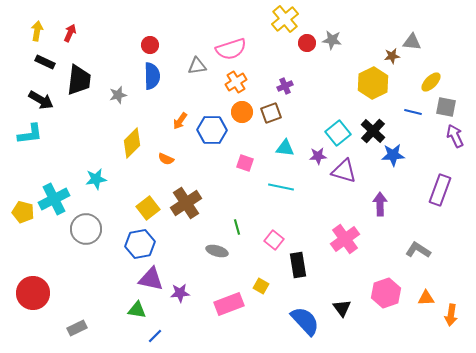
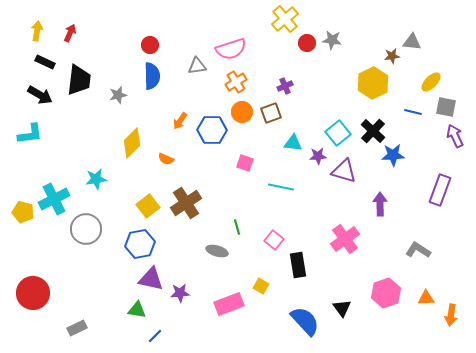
black arrow at (41, 100): moved 1 px left, 5 px up
cyan triangle at (285, 148): moved 8 px right, 5 px up
yellow square at (148, 208): moved 2 px up
